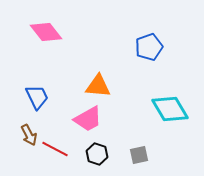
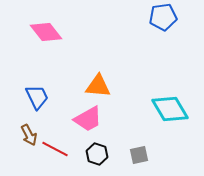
blue pentagon: moved 14 px right, 30 px up; rotated 12 degrees clockwise
